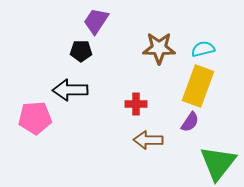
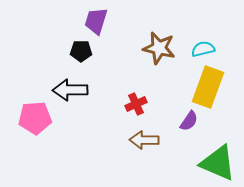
purple trapezoid: rotated 16 degrees counterclockwise
brown star: rotated 12 degrees clockwise
yellow rectangle: moved 10 px right, 1 px down
red cross: rotated 25 degrees counterclockwise
purple semicircle: moved 1 px left, 1 px up
brown arrow: moved 4 px left
green triangle: rotated 45 degrees counterclockwise
